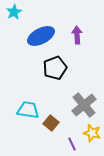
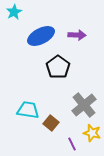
purple arrow: rotated 96 degrees clockwise
black pentagon: moved 3 px right, 1 px up; rotated 15 degrees counterclockwise
